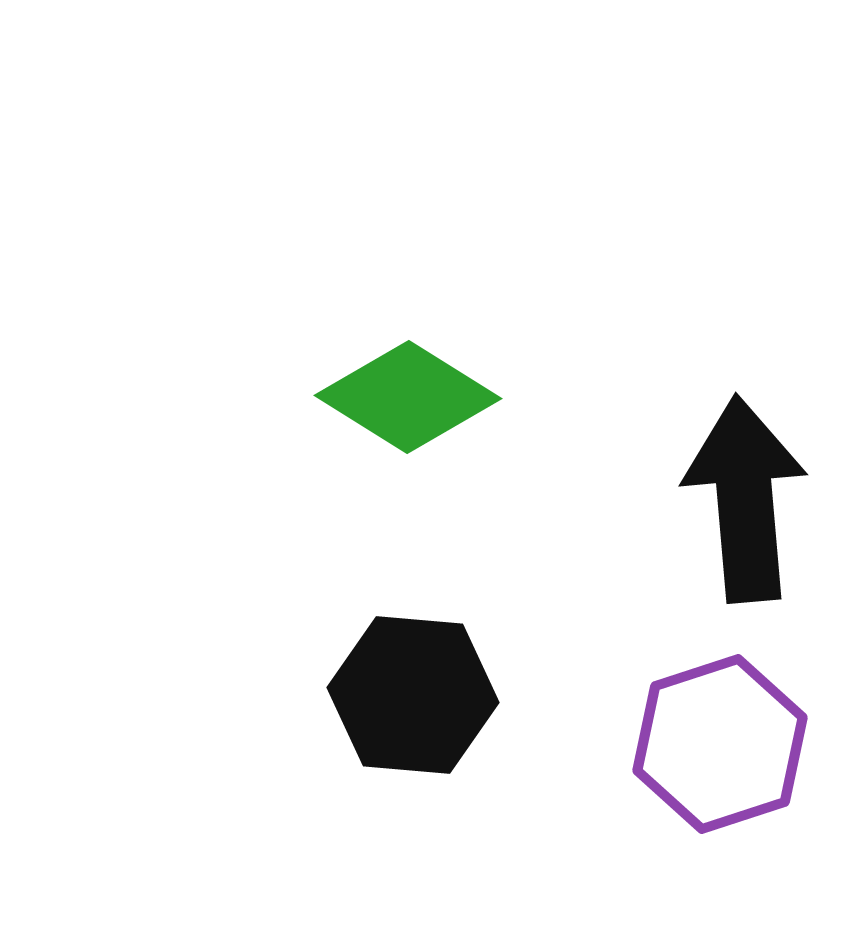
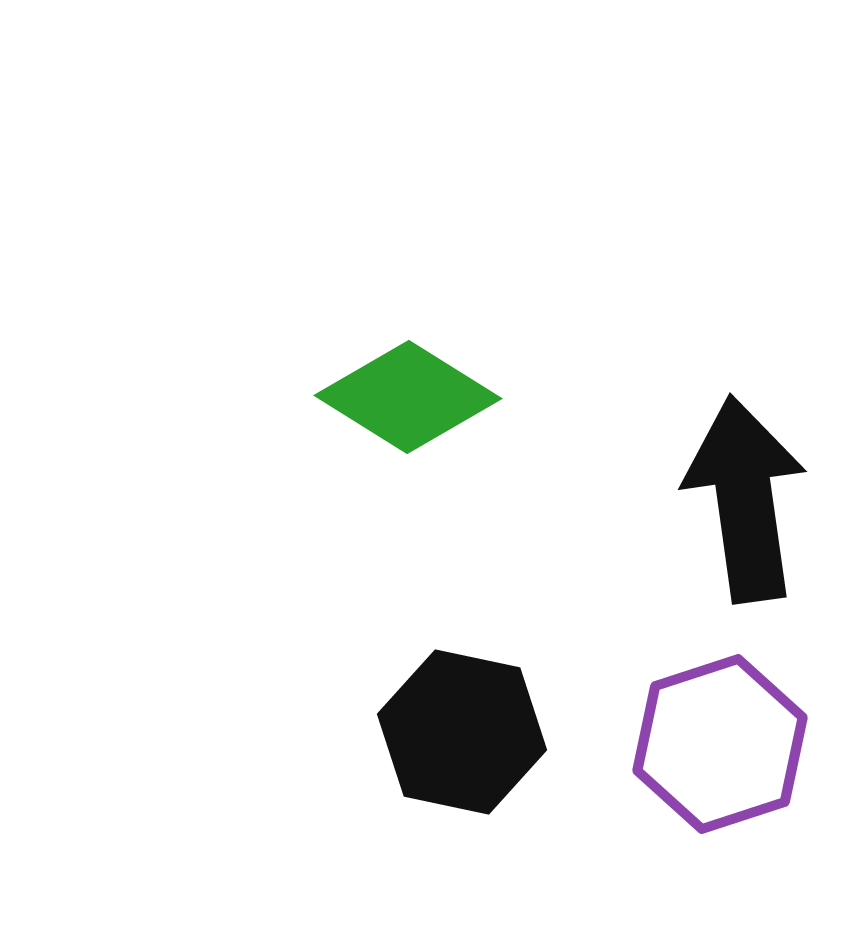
black arrow: rotated 3 degrees counterclockwise
black hexagon: moved 49 px right, 37 px down; rotated 7 degrees clockwise
